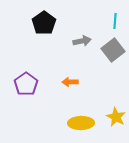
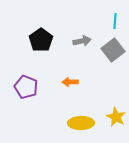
black pentagon: moved 3 px left, 17 px down
purple pentagon: moved 3 px down; rotated 15 degrees counterclockwise
